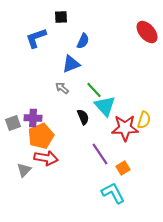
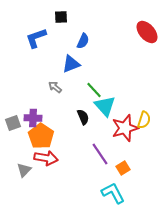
gray arrow: moved 7 px left, 1 px up
red star: rotated 16 degrees counterclockwise
orange pentagon: rotated 15 degrees counterclockwise
